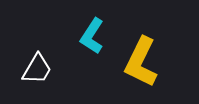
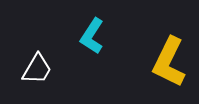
yellow L-shape: moved 28 px right
